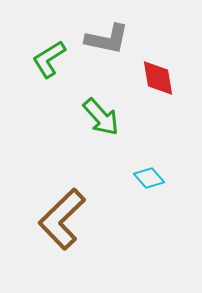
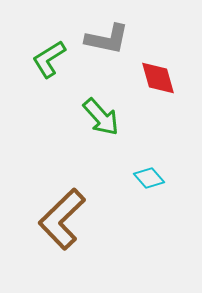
red diamond: rotated 6 degrees counterclockwise
